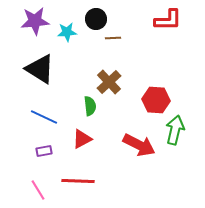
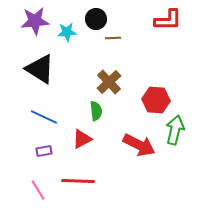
green semicircle: moved 6 px right, 5 px down
